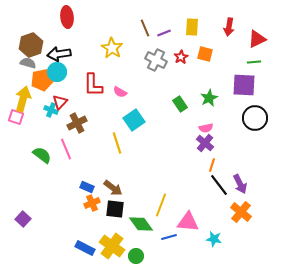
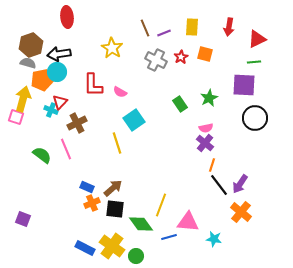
purple arrow at (240, 184): rotated 60 degrees clockwise
brown arrow at (113, 188): rotated 78 degrees counterclockwise
purple square at (23, 219): rotated 21 degrees counterclockwise
